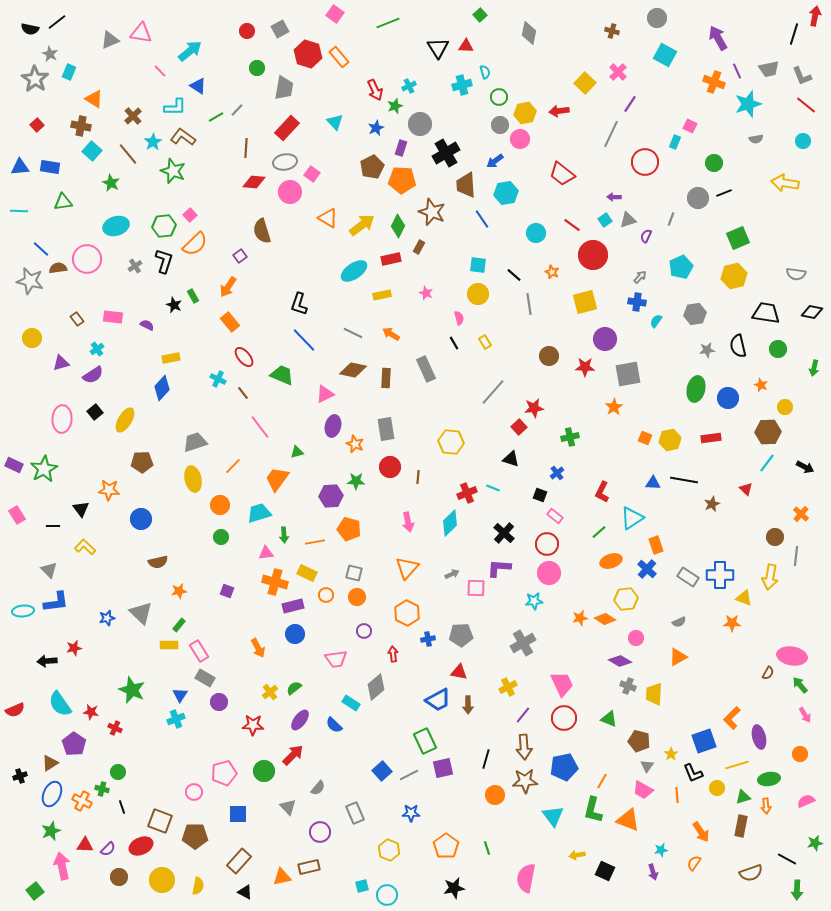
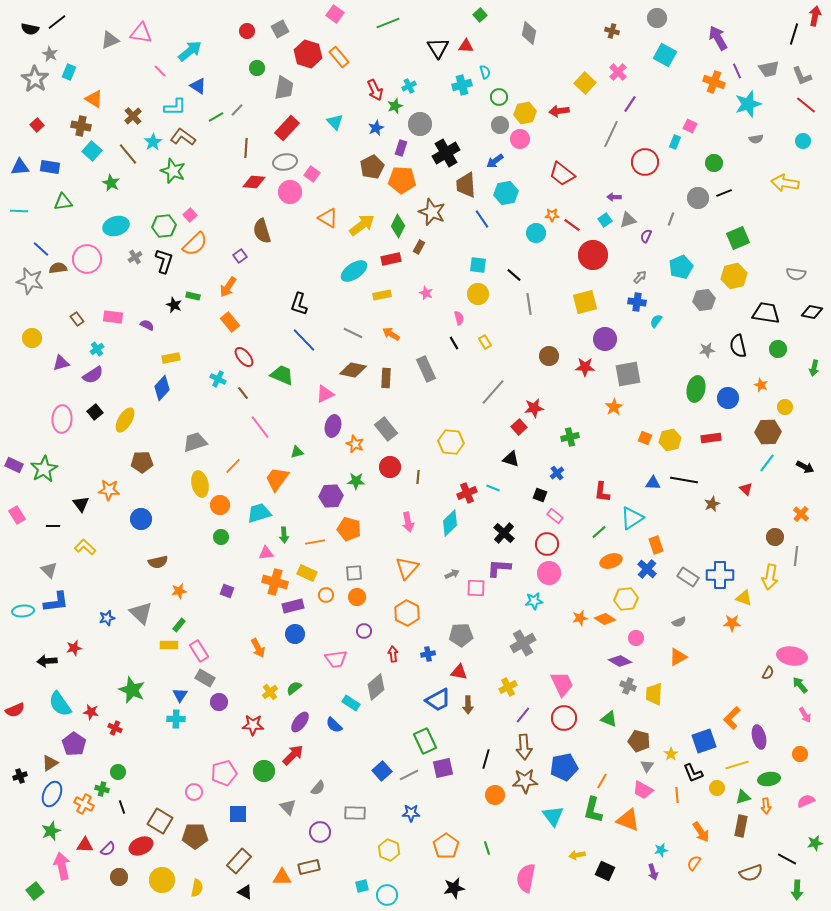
gray cross at (135, 266): moved 9 px up
orange star at (552, 272): moved 57 px up; rotated 24 degrees counterclockwise
green rectangle at (193, 296): rotated 48 degrees counterclockwise
gray hexagon at (695, 314): moved 9 px right, 14 px up
gray rectangle at (386, 429): rotated 30 degrees counterclockwise
yellow ellipse at (193, 479): moved 7 px right, 5 px down
red L-shape at (602, 492): rotated 20 degrees counterclockwise
black triangle at (81, 509): moved 5 px up
gray square at (354, 573): rotated 18 degrees counterclockwise
blue cross at (428, 639): moved 15 px down
cyan cross at (176, 719): rotated 24 degrees clockwise
purple ellipse at (300, 720): moved 2 px down
orange cross at (82, 801): moved 2 px right, 3 px down
gray rectangle at (355, 813): rotated 65 degrees counterclockwise
brown square at (160, 821): rotated 10 degrees clockwise
orange triangle at (282, 877): rotated 12 degrees clockwise
yellow semicircle at (198, 886): moved 1 px left, 2 px down
